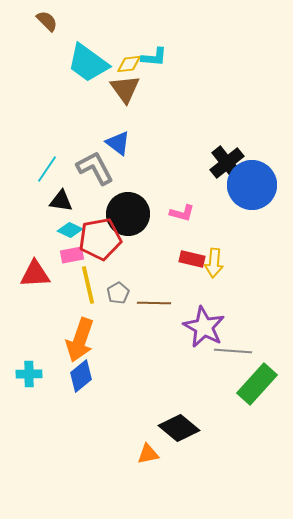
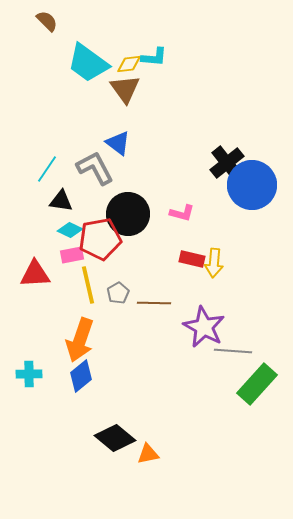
black diamond: moved 64 px left, 10 px down
